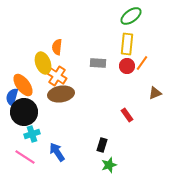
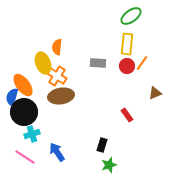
brown ellipse: moved 2 px down
